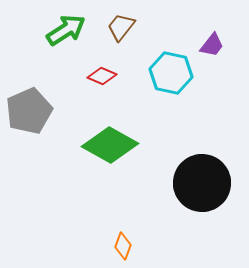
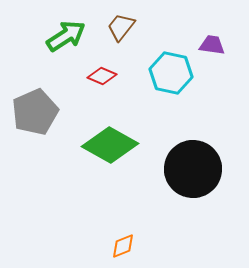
green arrow: moved 6 px down
purple trapezoid: rotated 120 degrees counterclockwise
gray pentagon: moved 6 px right, 1 px down
black circle: moved 9 px left, 14 px up
orange diamond: rotated 48 degrees clockwise
